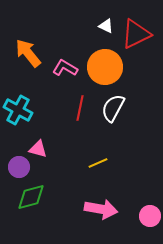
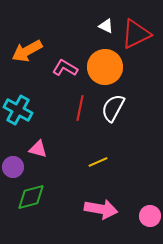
orange arrow: moved 1 px left, 2 px up; rotated 80 degrees counterclockwise
yellow line: moved 1 px up
purple circle: moved 6 px left
